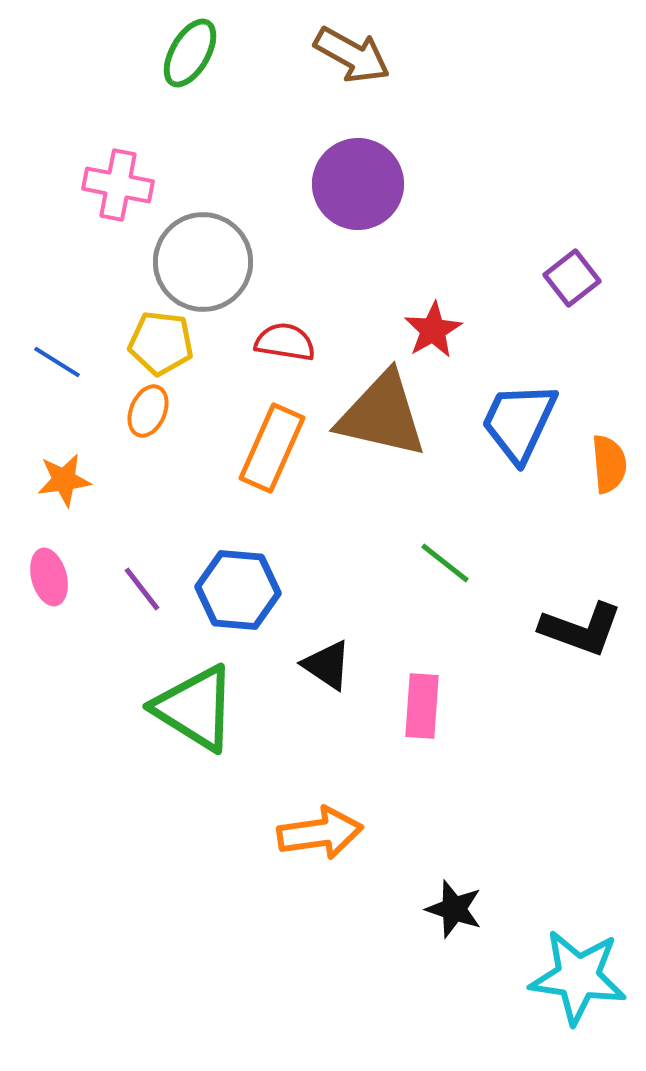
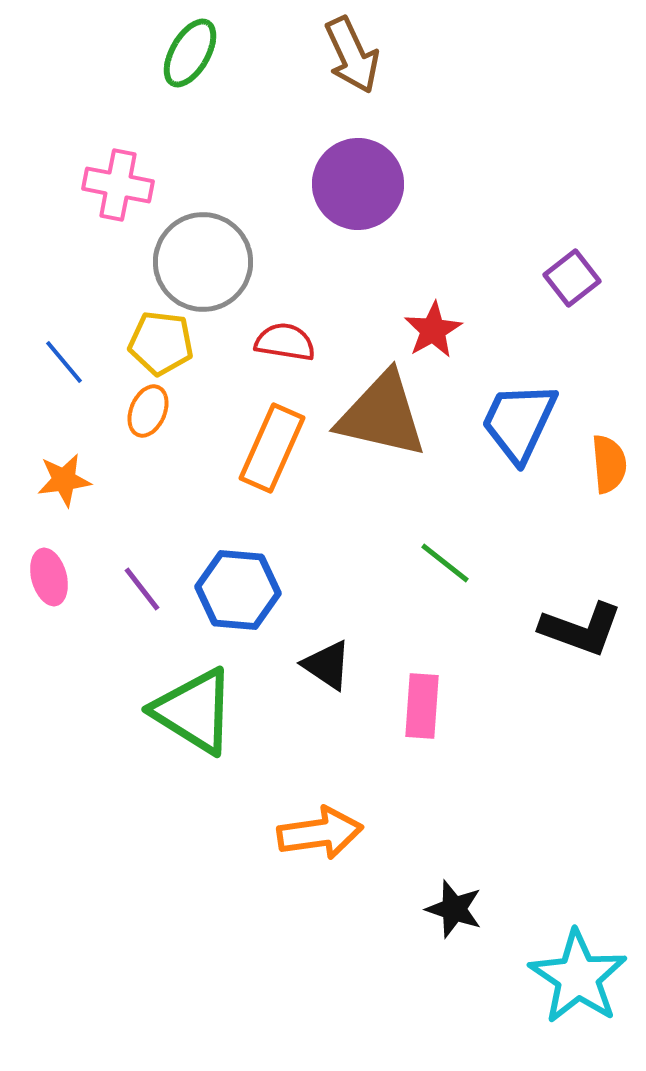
brown arrow: rotated 36 degrees clockwise
blue line: moved 7 px right; rotated 18 degrees clockwise
green triangle: moved 1 px left, 3 px down
cyan star: rotated 26 degrees clockwise
